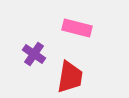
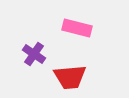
red trapezoid: rotated 76 degrees clockwise
